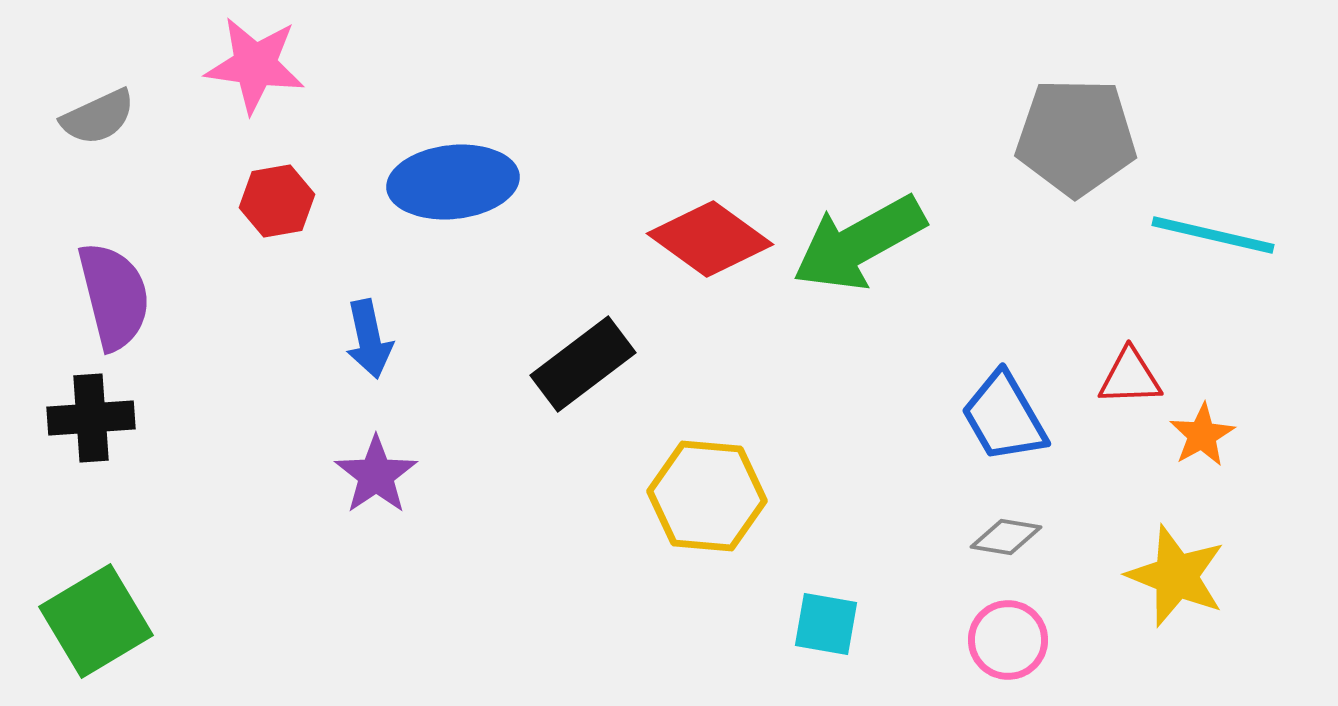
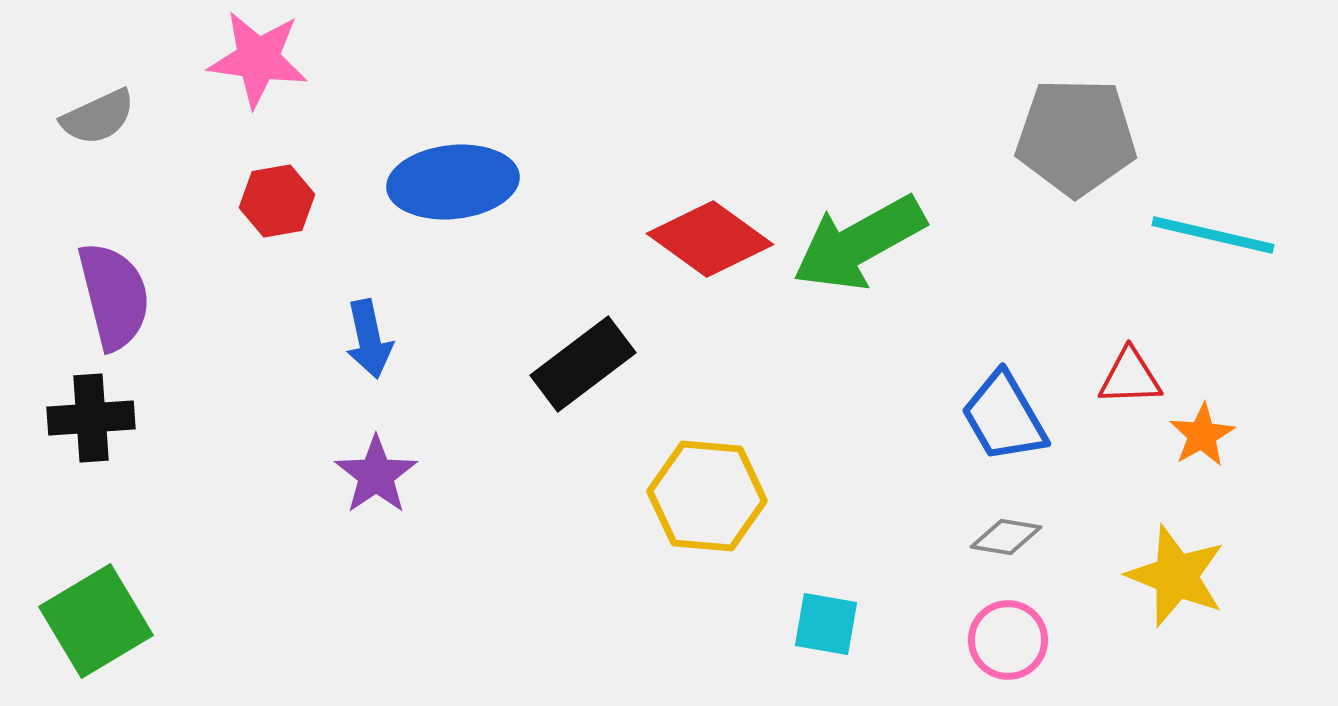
pink star: moved 3 px right, 6 px up
